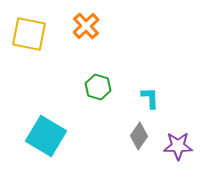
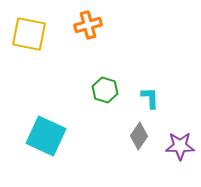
orange cross: moved 2 px right, 1 px up; rotated 28 degrees clockwise
green hexagon: moved 7 px right, 3 px down
cyan square: rotated 6 degrees counterclockwise
purple star: moved 2 px right
